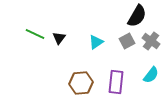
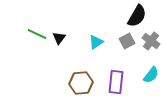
green line: moved 2 px right
